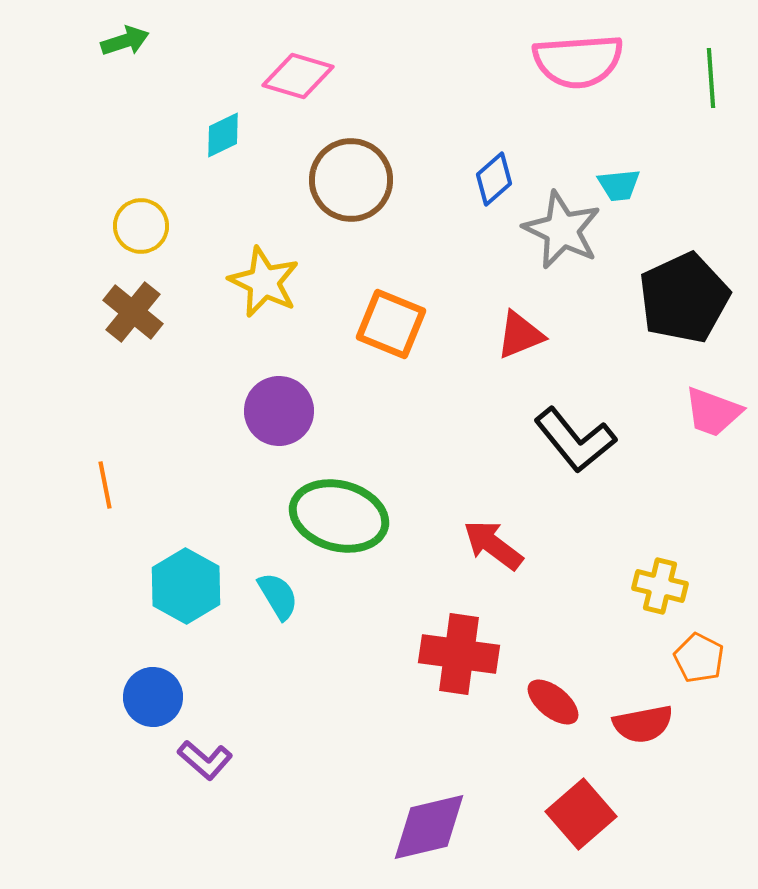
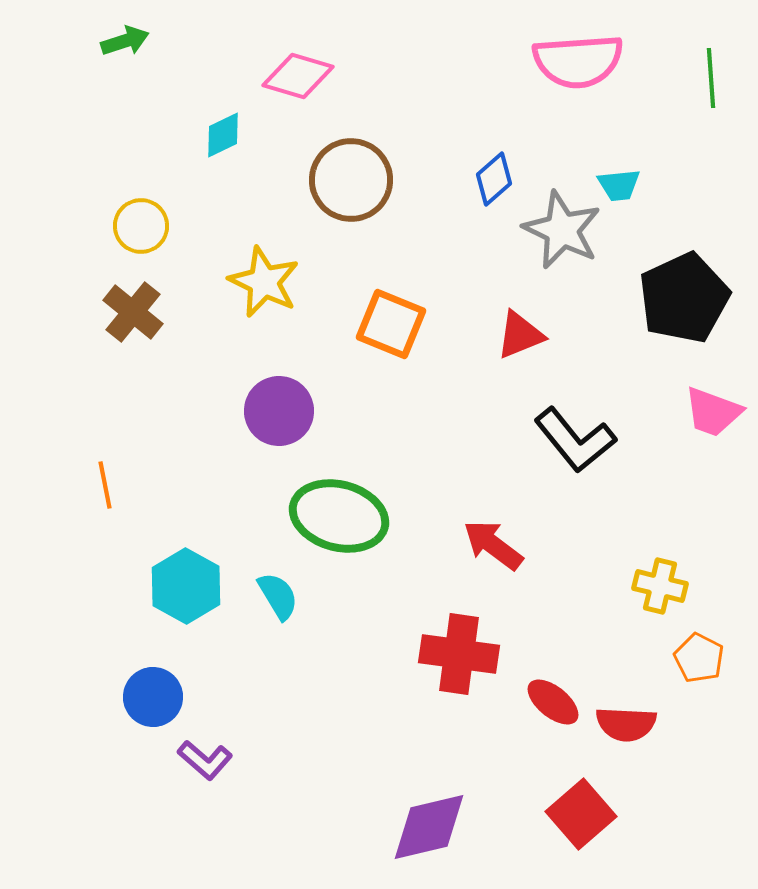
red semicircle: moved 17 px left; rotated 14 degrees clockwise
